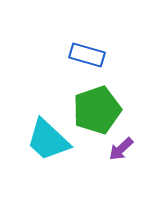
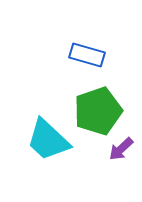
green pentagon: moved 1 px right, 1 px down
